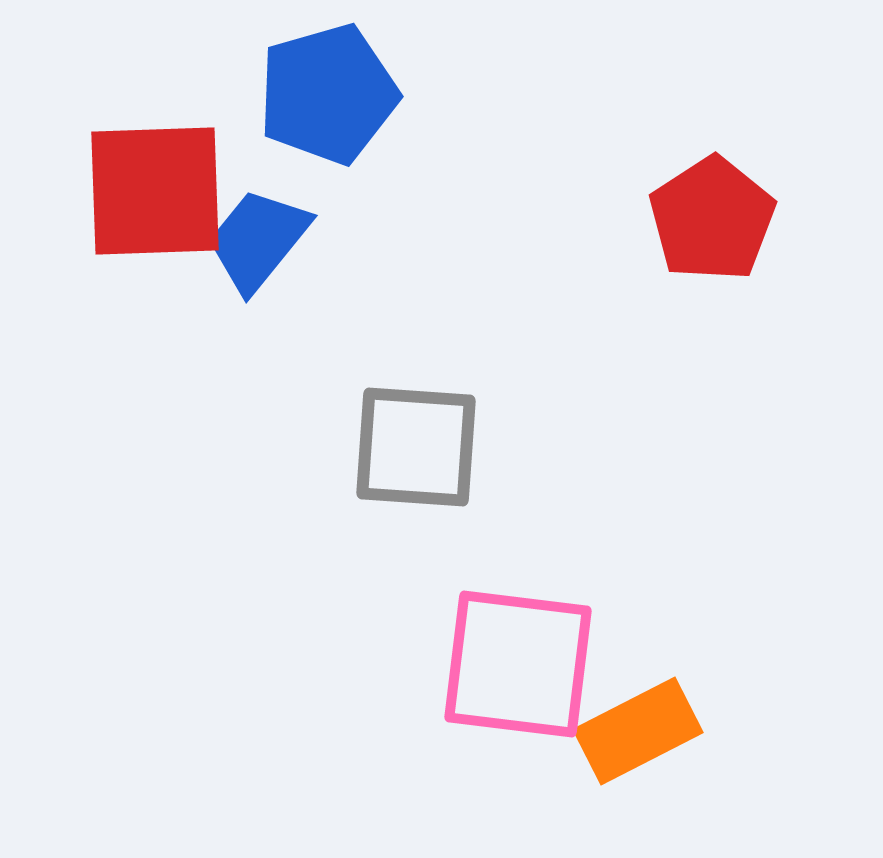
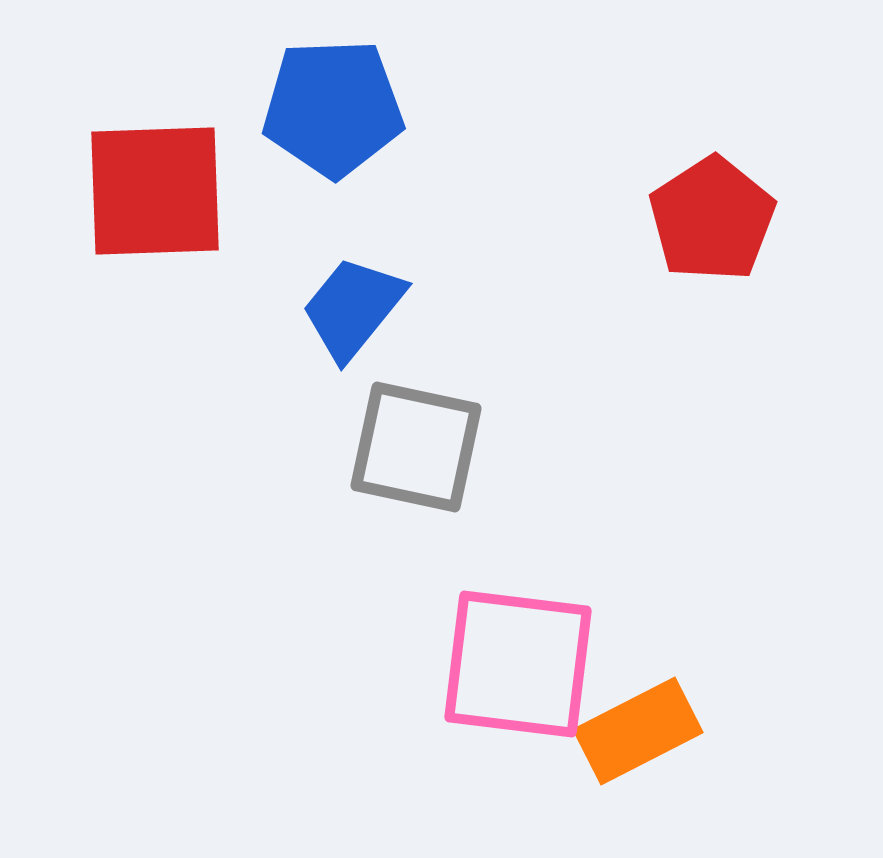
blue pentagon: moved 5 px right, 14 px down; rotated 14 degrees clockwise
blue trapezoid: moved 95 px right, 68 px down
gray square: rotated 8 degrees clockwise
